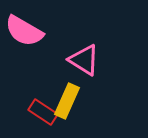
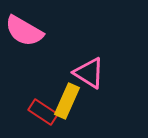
pink triangle: moved 5 px right, 13 px down
